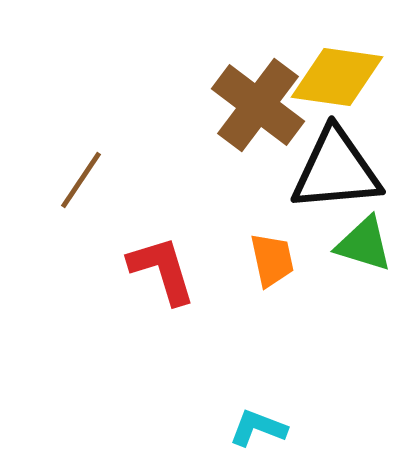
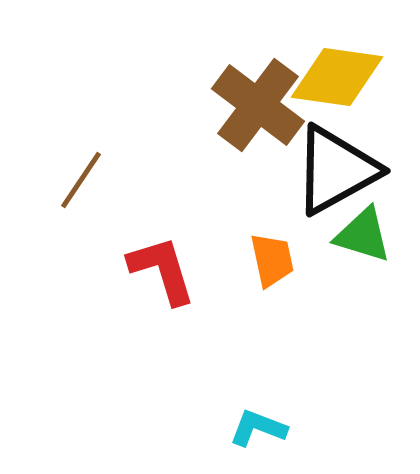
black triangle: rotated 24 degrees counterclockwise
green triangle: moved 1 px left, 9 px up
